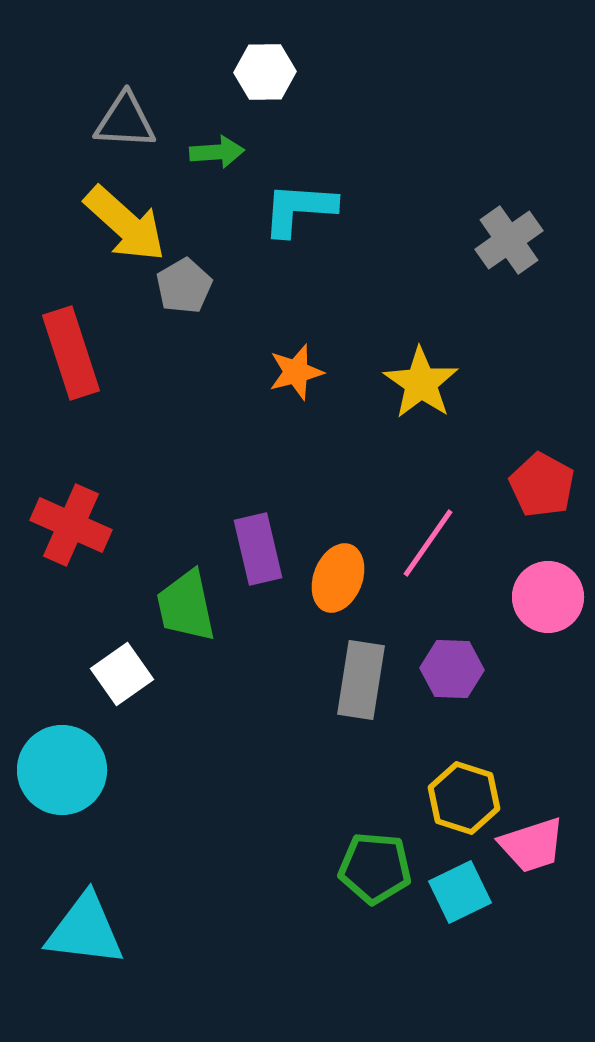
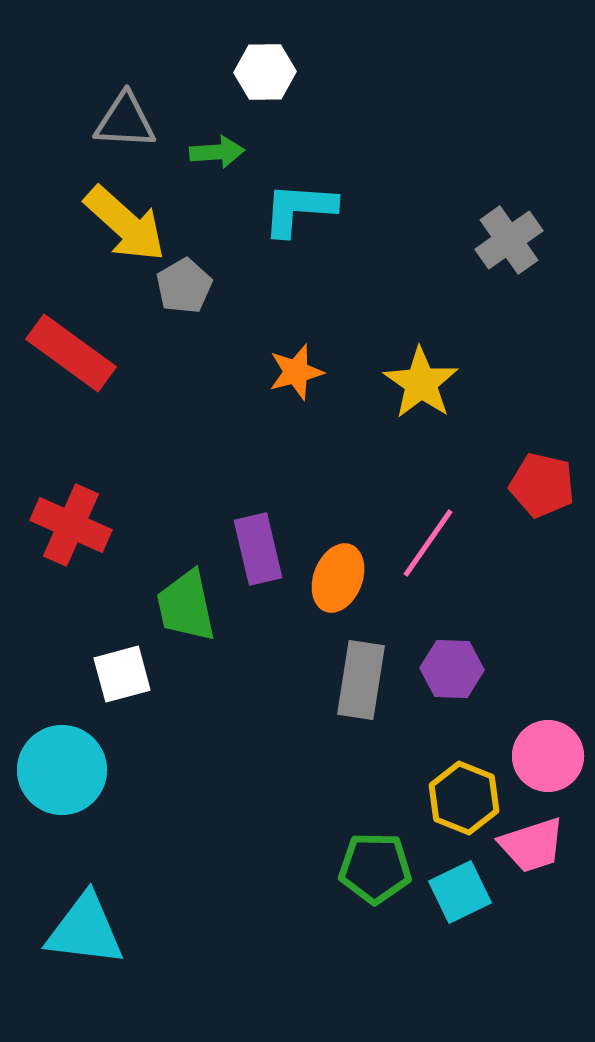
red rectangle: rotated 36 degrees counterclockwise
red pentagon: rotated 16 degrees counterclockwise
pink circle: moved 159 px down
white square: rotated 20 degrees clockwise
yellow hexagon: rotated 4 degrees clockwise
green pentagon: rotated 4 degrees counterclockwise
